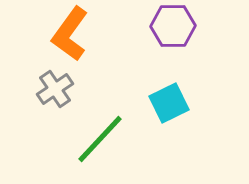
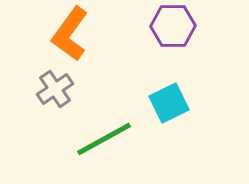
green line: moved 4 px right; rotated 18 degrees clockwise
